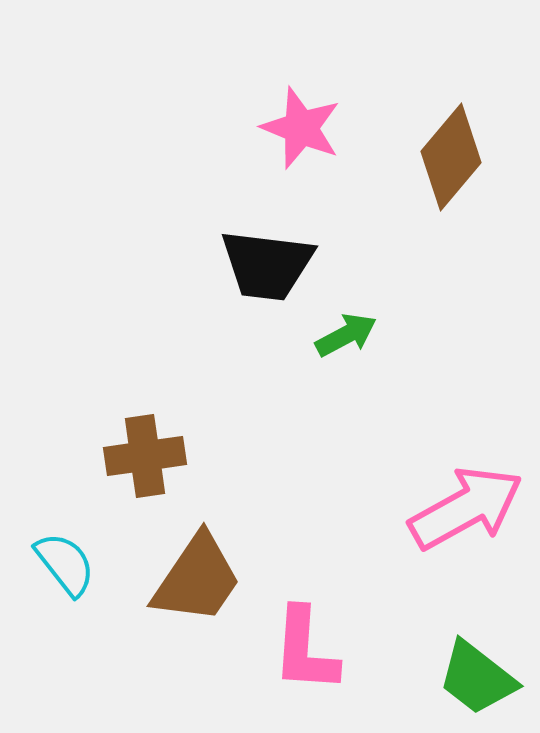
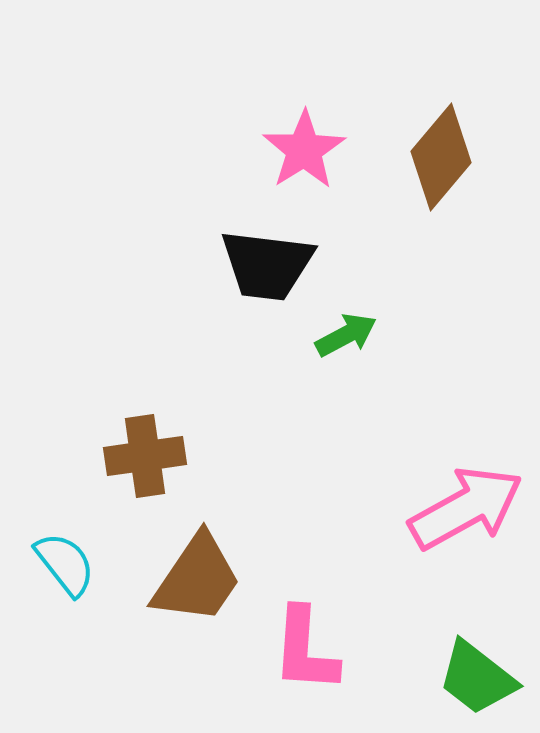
pink star: moved 3 px right, 22 px down; rotated 18 degrees clockwise
brown diamond: moved 10 px left
